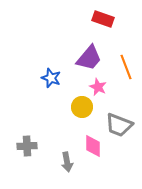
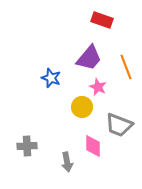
red rectangle: moved 1 px left, 1 px down
